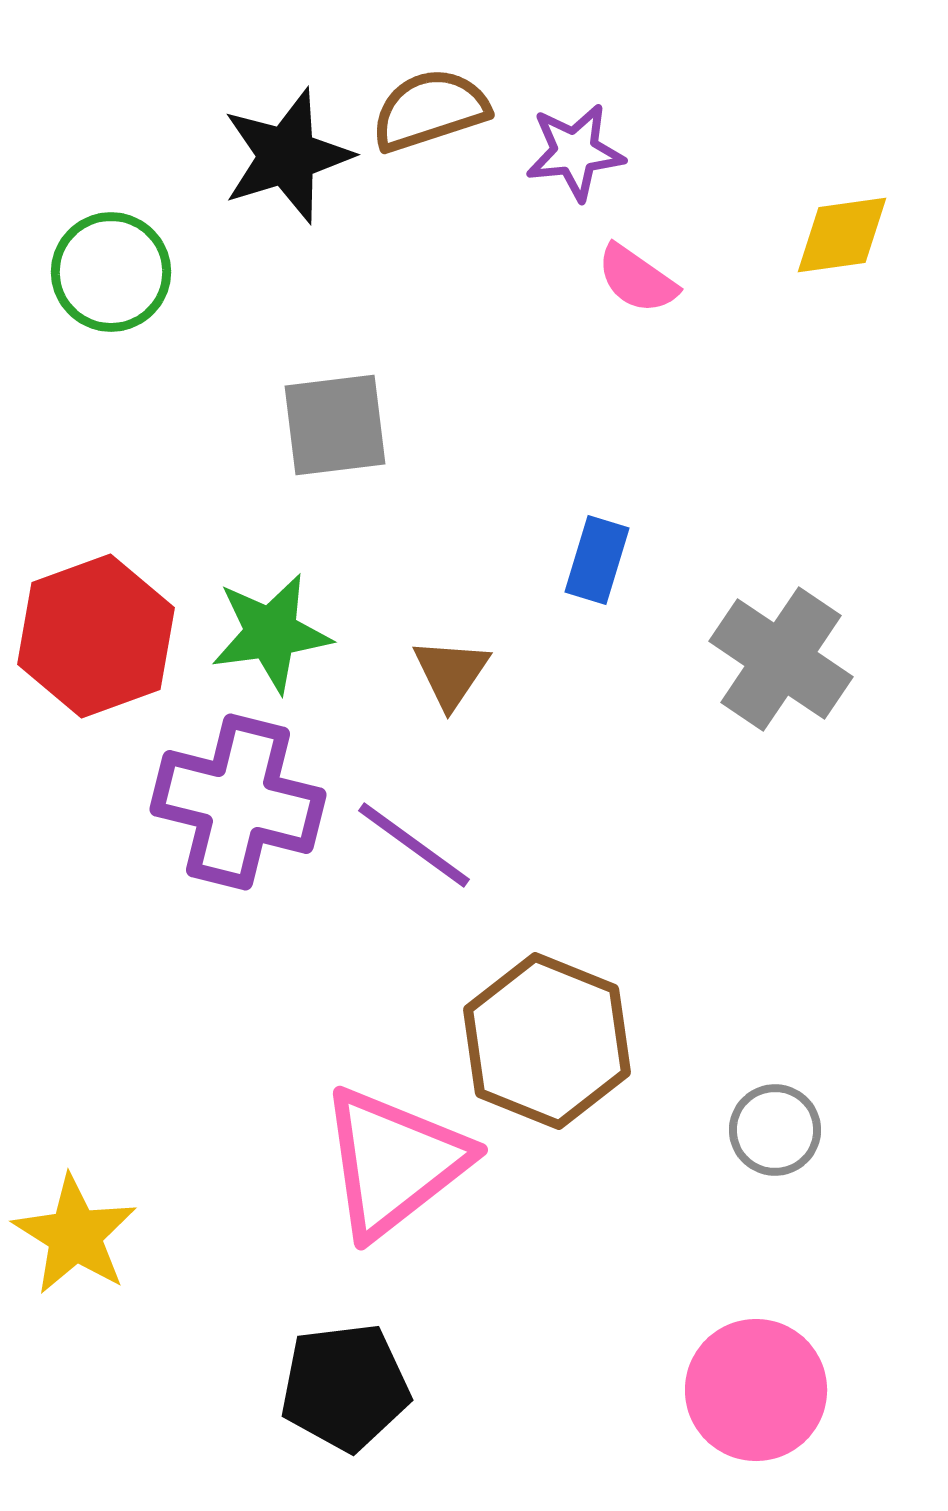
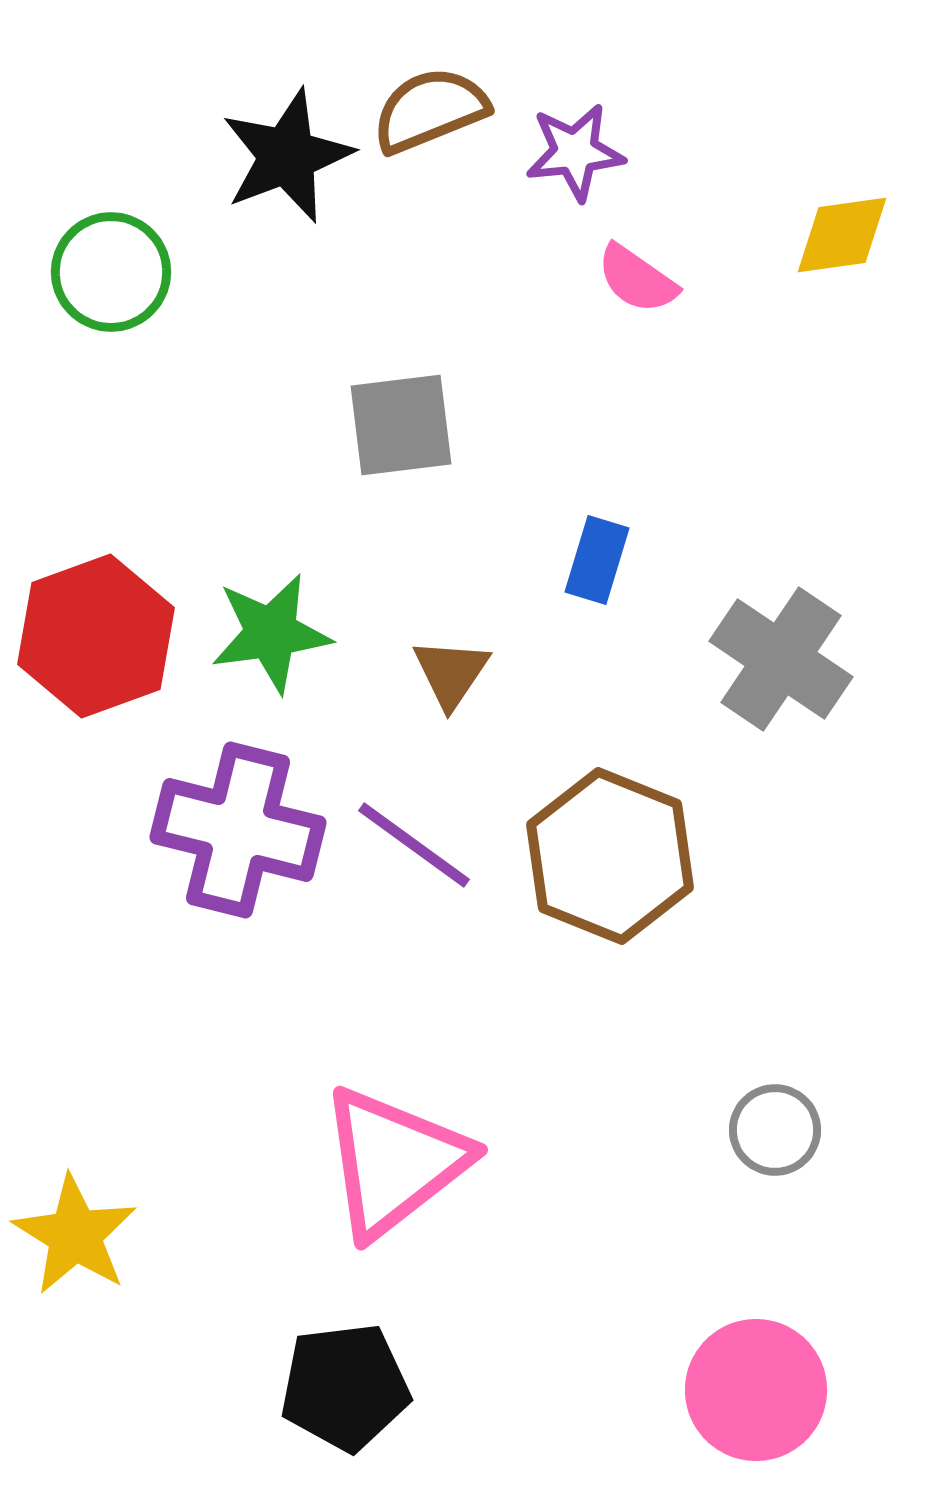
brown semicircle: rotated 4 degrees counterclockwise
black star: rotated 4 degrees counterclockwise
gray square: moved 66 px right
purple cross: moved 28 px down
brown hexagon: moved 63 px right, 185 px up
